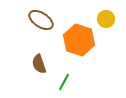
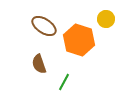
brown ellipse: moved 3 px right, 6 px down
